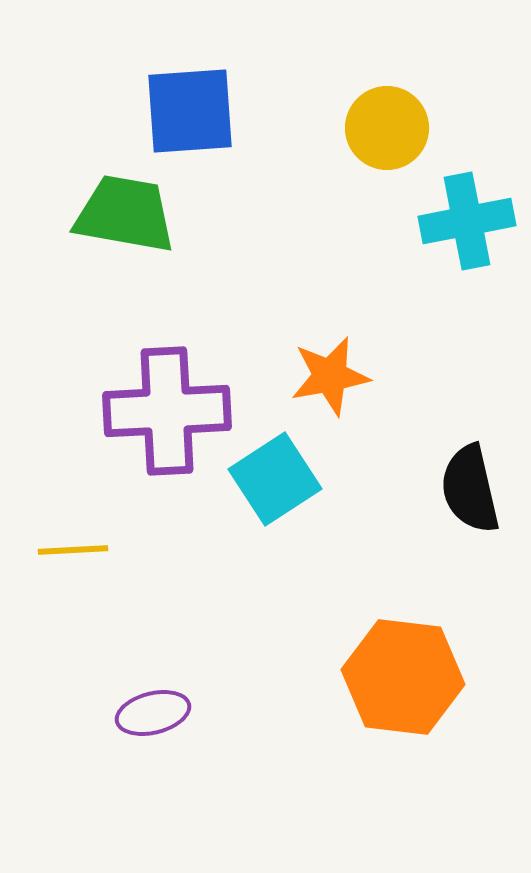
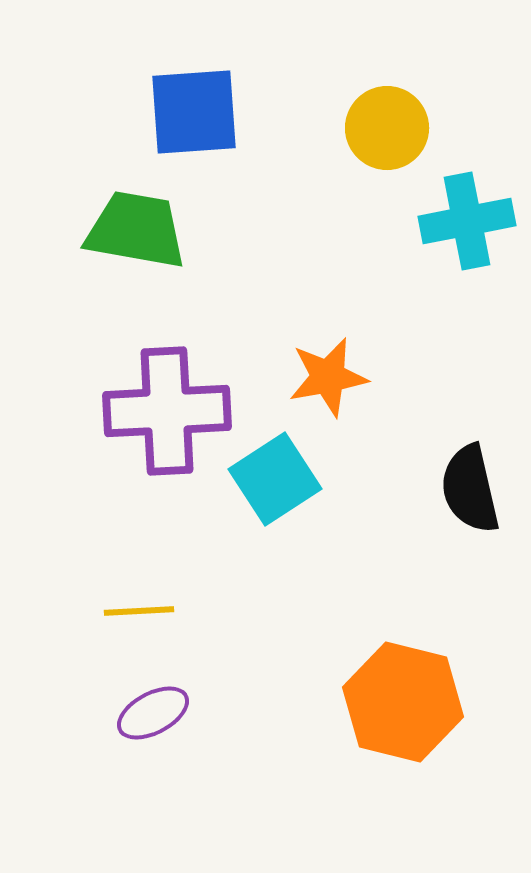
blue square: moved 4 px right, 1 px down
green trapezoid: moved 11 px right, 16 px down
orange star: moved 2 px left, 1 px down
yellow line: moved 66 px right, 61 px down
orange hexagon: moved 25 px down; rotated 7 degrees clockwise
purple ellipse: rotated 14 degrees counterclockwise
